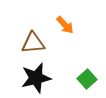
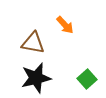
brown triangle: rotated 15 degrees clockwise
